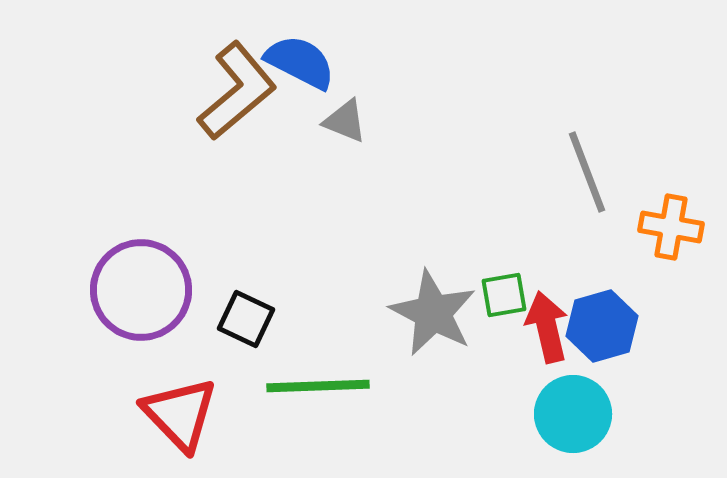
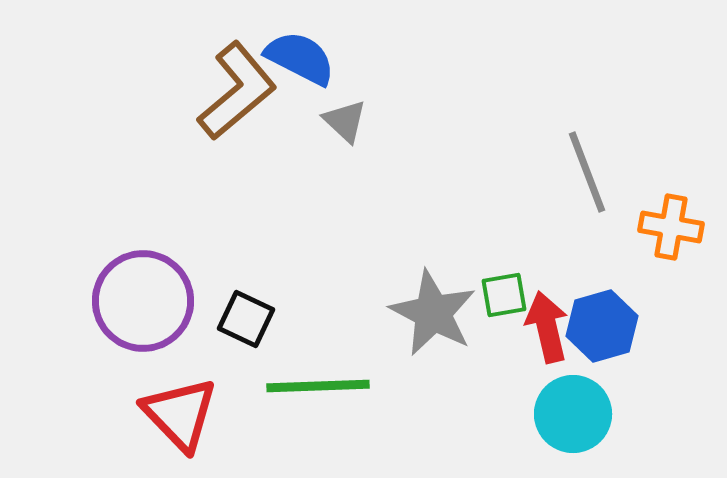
blue semicircle: moved 4 px up
gray triangle: rotated 21 degrees clockwise
purple circle: moved 2 px right, 11 px down
